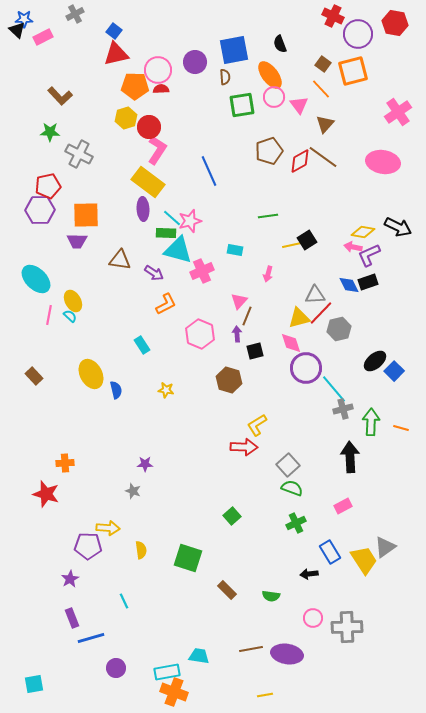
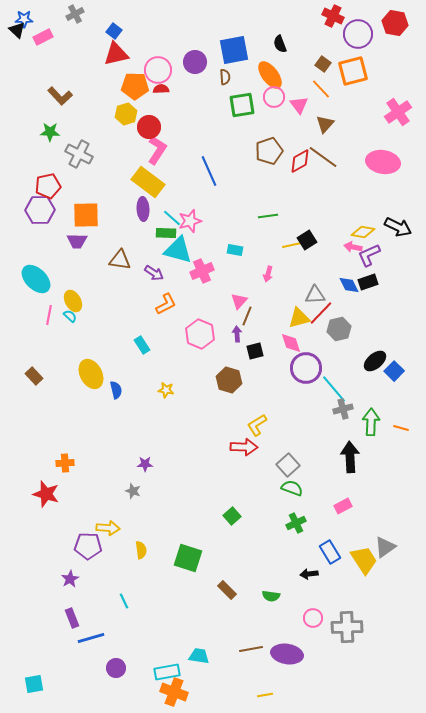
yellow hexagon at (126, 118): moved 4 px up
